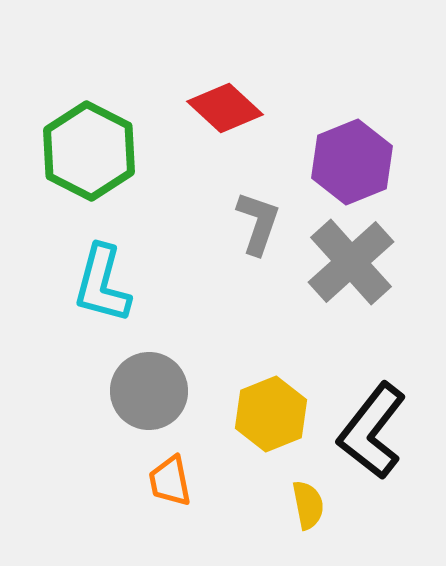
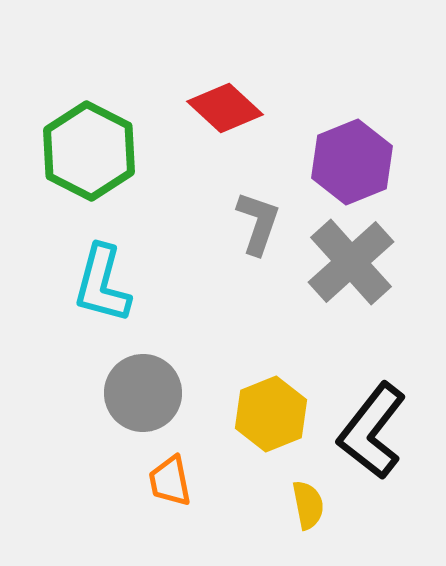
gray circle: moved 6 px left, 2 px down
